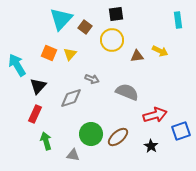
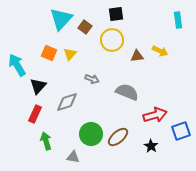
gray diamond: moved 4 px left, 4 px down
gray triangle: moved 2 px down
